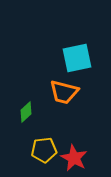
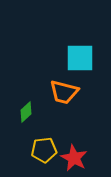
cyan square: moved 3 px right; rotated 12 degrees clockwise
